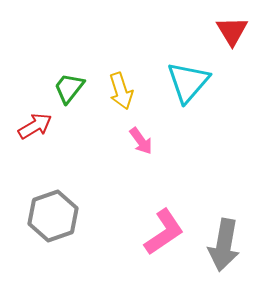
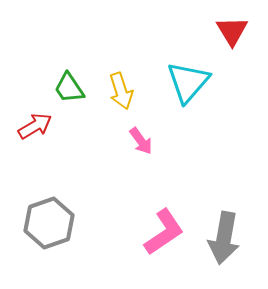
green trapezoid: rotated 72 degrees counterclockwise
gray hexagon: moved 4 px left, 7 px down
gray arrow: moved 7 px up
